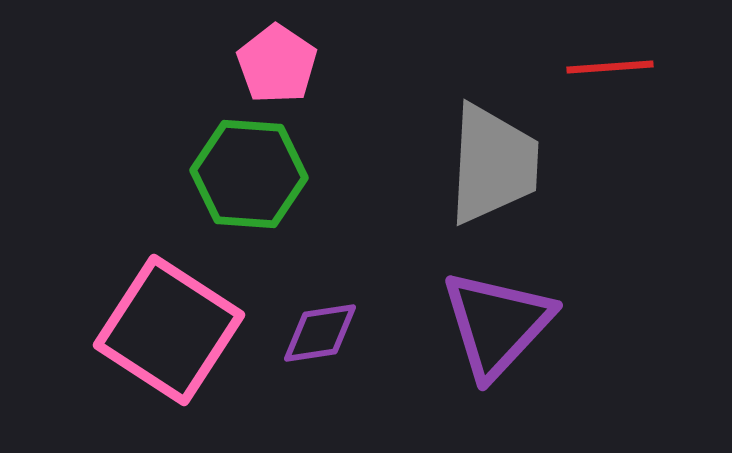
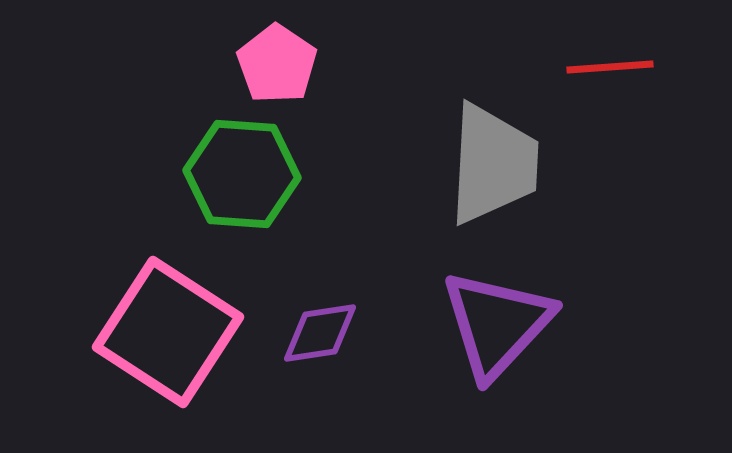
green hexagon: moved 7 px left
pink square: moved 1 px left, 2 px down
